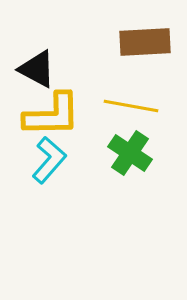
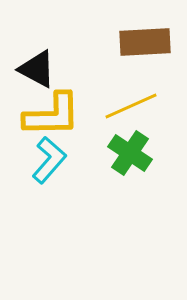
yellow line: rotated 34 degrees counterclockwise
